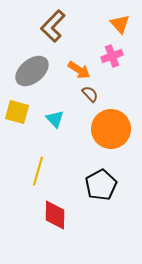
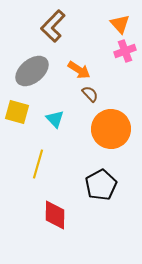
pink cross: moved 13 px right, 5 px up
yellow line: moved 7 px up
